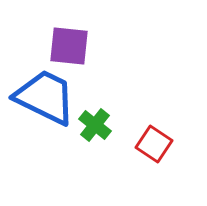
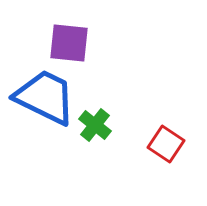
purple square: moved 3 px up
red square: moved 12 px right
